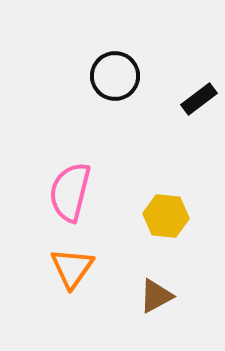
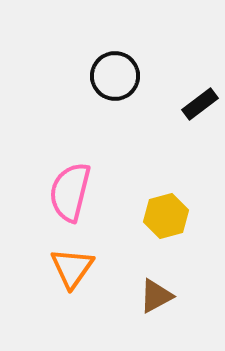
black rectangle: moved 1 px right, 5 px down
yellow hexagon: rotated 21 degrees counterclockwise
